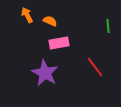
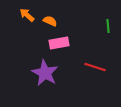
orange arrow: rotated 21 degrees counterclockwise
red line: rotated 35 degrees counterclockwise
